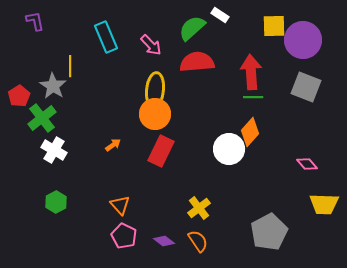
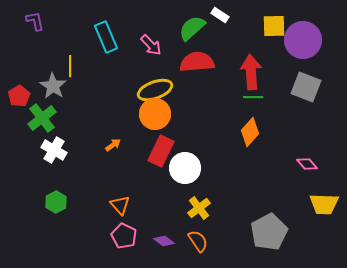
yellow ellipse: rotated 64 degrees clockwise
white circle: moved 44 px left, 19 px down
